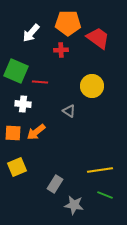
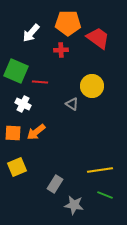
white cross: rotated 21 degrees clockwise
gray triangle: moved 3 px right, 7 px up
